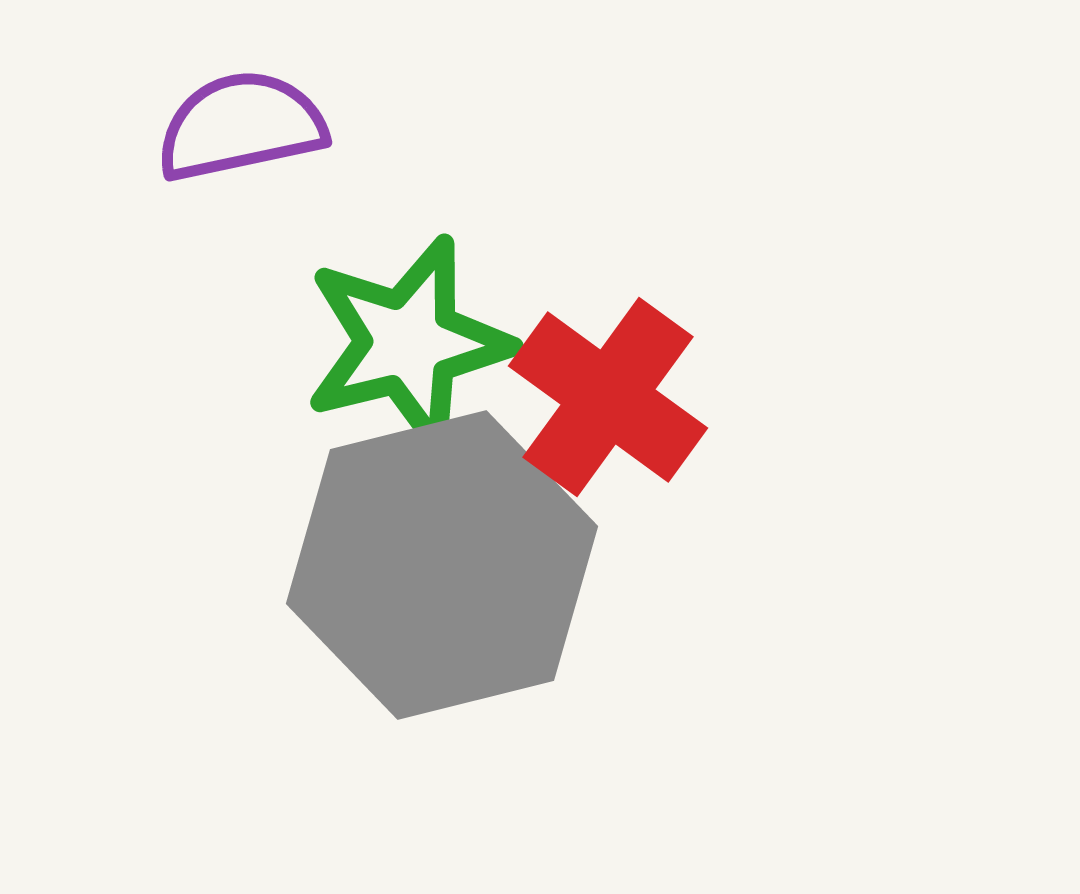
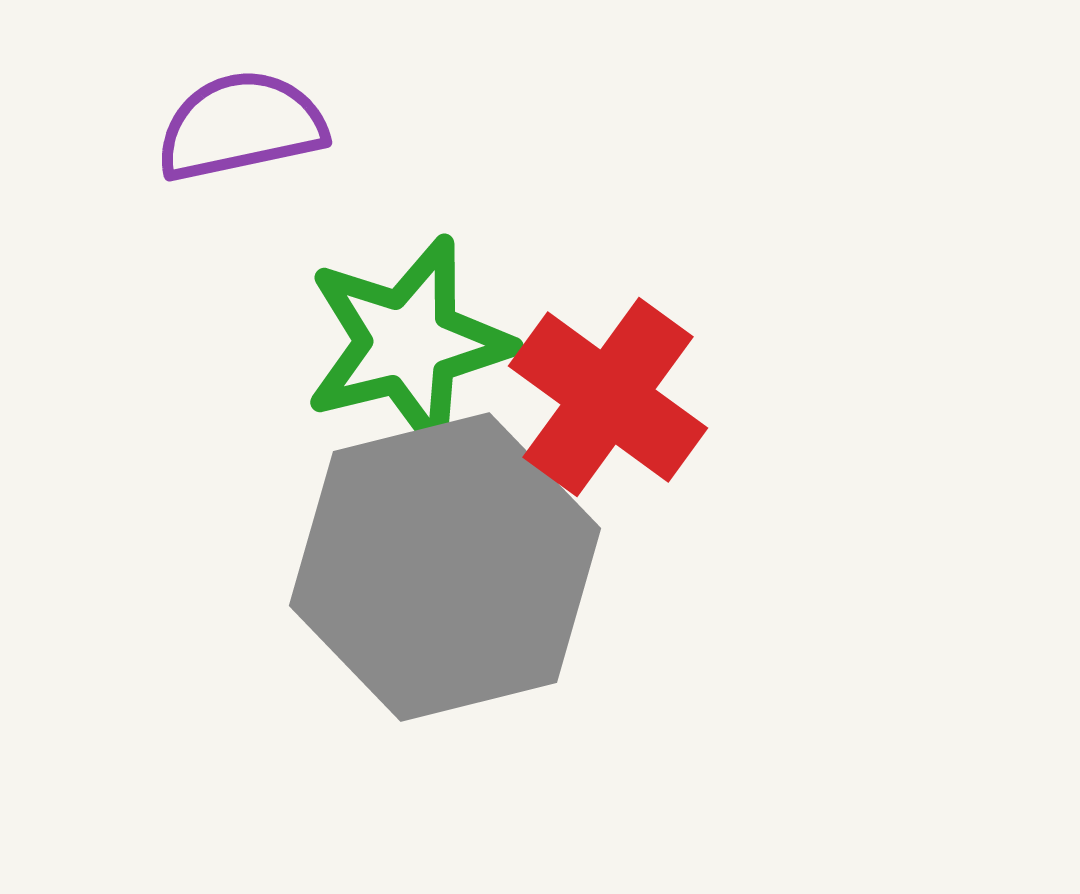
gray hexagon: moved 3 px right, 2 px down
